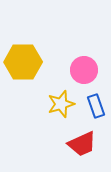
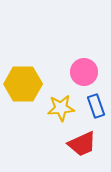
yellow hexagon: moved 22 px down
pink circle: moved 2 px down
yellow star: moved 4 px down; rotated 12 degrees clockwise
